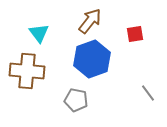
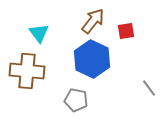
brown arrow: moved 3 px right
red square: moved 9 px left, 3 px up
blue hexagon: rotated 15 degrees counterclockwise
gray line: moved 1 px right, 5 px up
